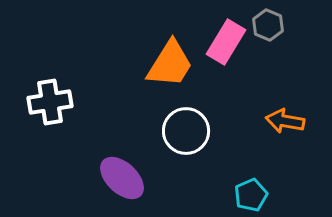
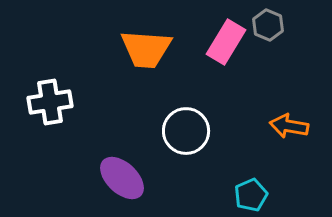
orange trapezoid: moved 24 px left, 15 px up; rotated 62 degrees clockwise
orange arrow: moved 4 px right, 5 px down
